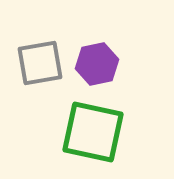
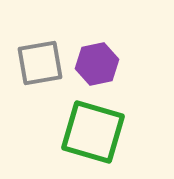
green square: rotated 4 degrees clockwise
